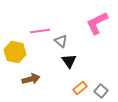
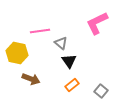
gray triangle: moved 2 px down
yellow hexagon: moved 2 px right, 1 px down
brown arrow: rotated 36 degrees clockwise
orange rectangle: moved 8 px left, 3 px up
